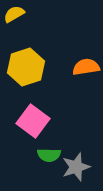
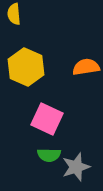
yellow semicircle: rotated 65 degrees counterclockwise
yellow hexagon: rotated 18 degrees counterclockwise
pink square: moved 14 px right, 2 px up; rotated 12 degrees counterclockwise
